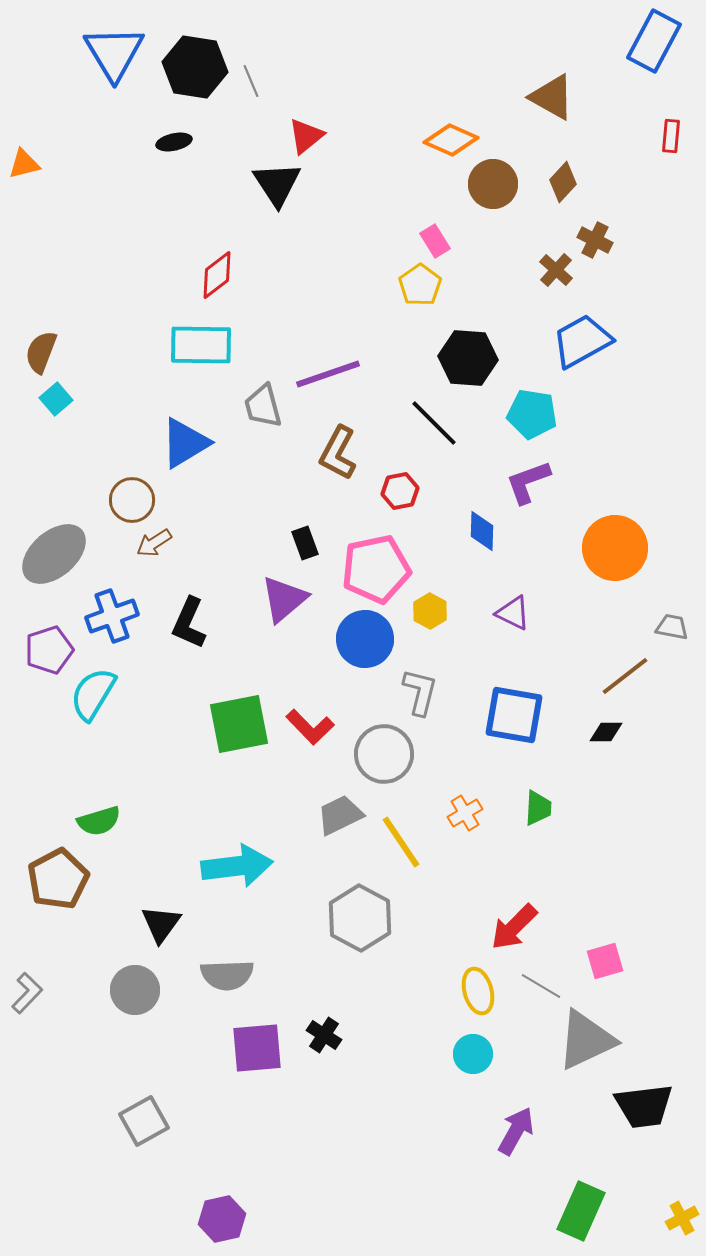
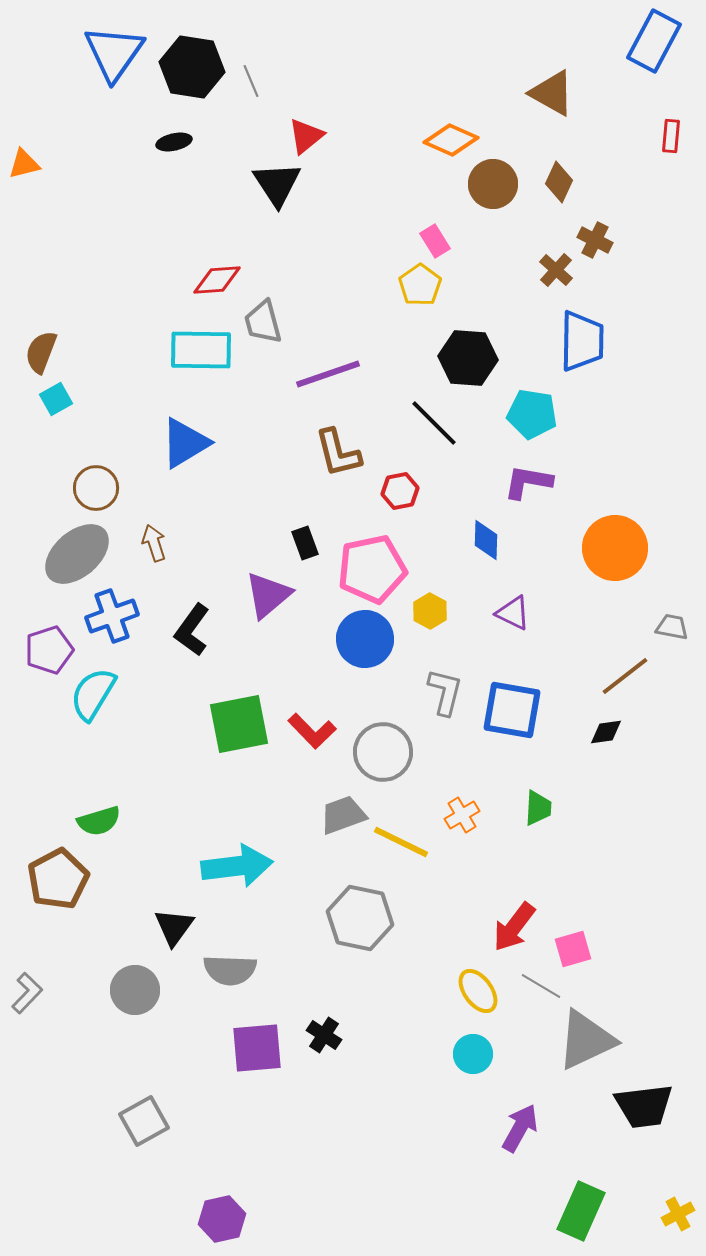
blue triangle at (114, 53): rotated 6 degrees clockwise
black hexagon at (195, 67): moved 3 px left
brown triangle at (552, 97): moved 4 px up
brown diamond at (563, 182): moved 4 px left; rotated 18 degrees counterclockwise
red diamond at (217, 275): moved 5 px down; rotated 33 degrees clockwise
blue trapezoid at (582, 341): rotated 120 degrees clockwise
cyan rectangle at (201, 345): moved 5 px down
cyan square at (56, 399): rotated 12 degrees clockwise
gray trapezoid at (263, 406): moved 84 px up
brown L-shape at (338, 453): rotated 42 degrees counterclockwise
purple L-shape at (528, 482): rotated 30 degrees clockwise
brown circle at (132, 500): moved 36 px left, 12 px up
blue diamond at (482, 531): moved 4 px right, 9 px down
brown arrow at (154, 543): rotated 105 degrees clockwise
gray ellipse at (54, 554): moved 23 px right
pink pentagon at (376, 569): moved 4 px left
purple triangle at (284, 599): moved 16 px left, 4 px up
black L-shape at (189, 623): moved 3 px right, 7 px down; rotated 12 degrees clockwise
gray L-shape at (420, 692): moved 25 px right
blue square at (514, 715): moved 2 px left, 5 px up
red L-shape at (310, 727): moved 2 px right, 4 px down
black diamond at (606, 732): rotated 8 degrees counterclockwise
gray circle at (384, 754): moved 1 px left, 2 px up
orange cross at (465, 813): moved 3 px left, 2 px down
gray trapezoid at (340, 815): moved 3 px right; rotated 6 degrees clockwise
yellow line at (401, 842): rotated 30 degrees counterclockwise
gray hexagon at (360, 918): rotated 16 degrees counterclockwise
black triangle at (161, 924): moved 13 px right, 3 px down
red arrow at (514, 927): rotated 8 degrees counterclockwise
pink square at (605, 961): moved 32 px left, 12 px up
gray semicircle at (227, 975): moved 3 px right, 5 px up; rotated 4 degrees clockwise
yellow ellipse at (478, 991): rotated 21 degrees counterclockwise
purple arrow at (516, 1131): moved 4 px right, 3 px up
yellow cross at (682, 1218): moved 4 px left, 4 px up
